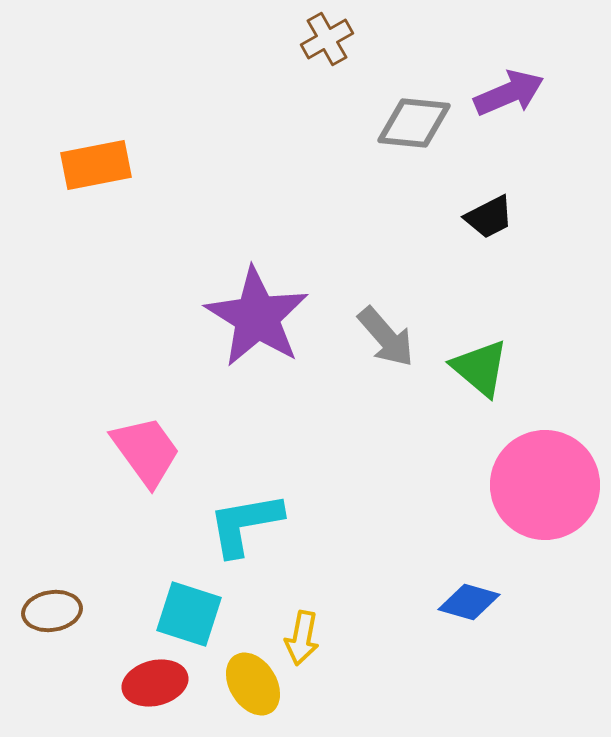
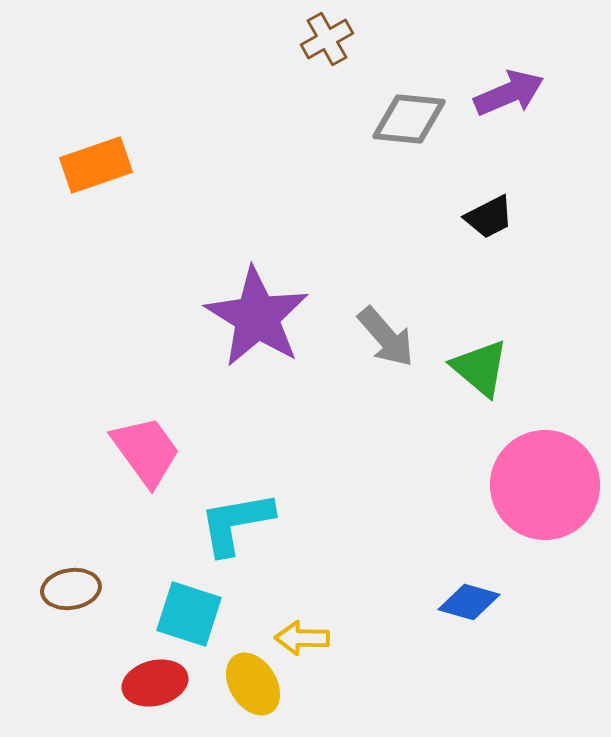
gray diamond: moved 5 px left, 4 px up
orange rectangle: rotated 8 degrees counterclockwise
cyan L-shape: moved 9 px left, 1 px up
brown ellipse: moved 19 px right, 22 px up
yellow arrow: rotated 80 degrees clockwise
